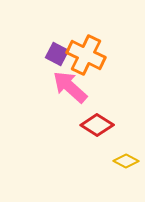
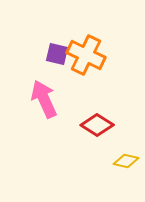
purple square: rotated 15 degrees counterclockwise
pink arrow: moved 26 px left, 12 px down; rotated 24 degrees clockwise
yellow diamond: rotated 15 degrees counterclockwise
